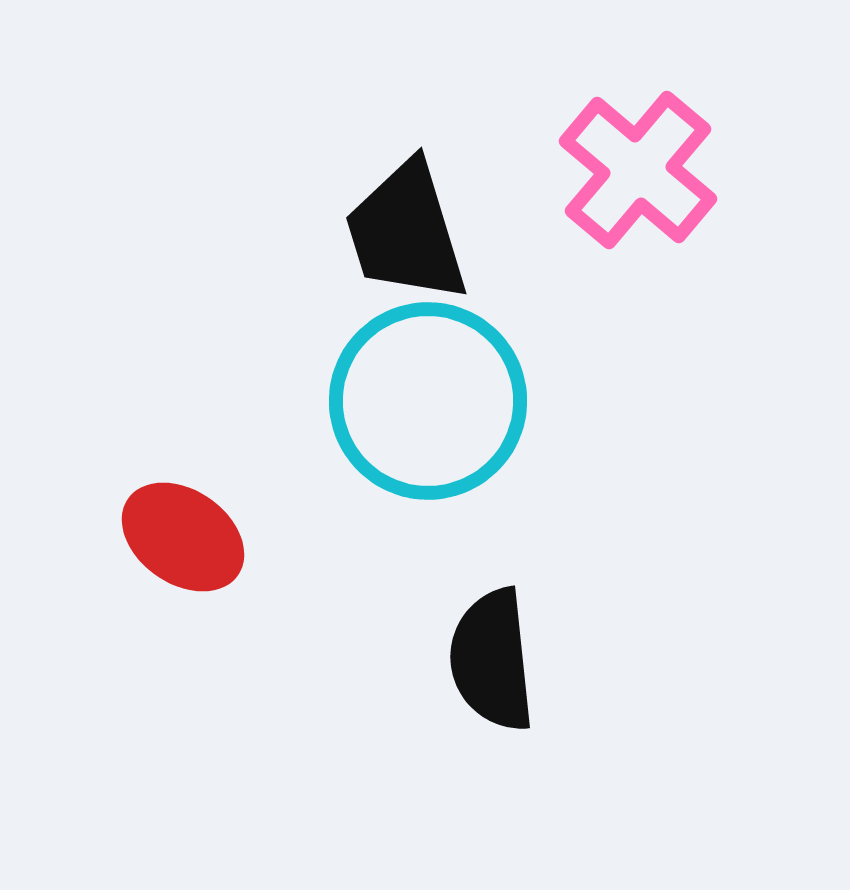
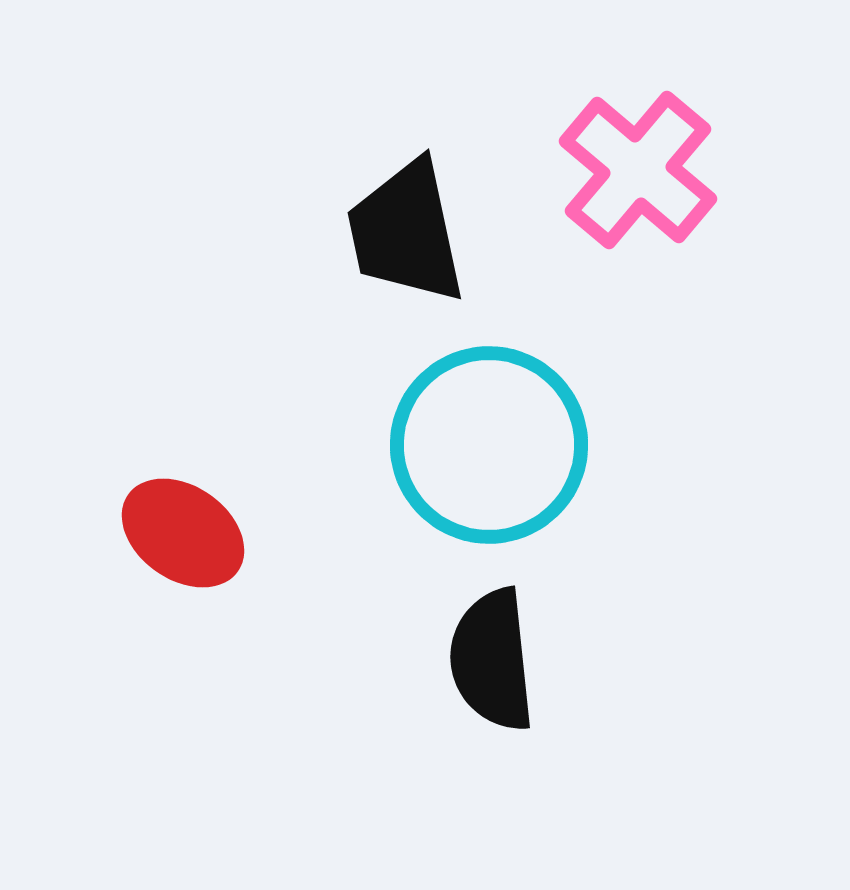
black trapezoid: rotated 5 degrees clockwise
cyan circle: moved 61 px right, 44 px down
red ellipse: moved 4 px up
